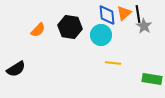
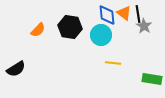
orange triangle: rotated 42 degrees counterclockwise
